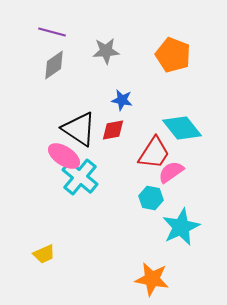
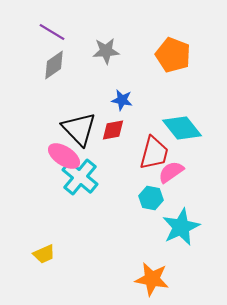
purple line: rotated 16 degrees clockwise
black triangle: rotated 12 degrees clockwise
red trapezoid: rotated 18 degrees counterclockwise
